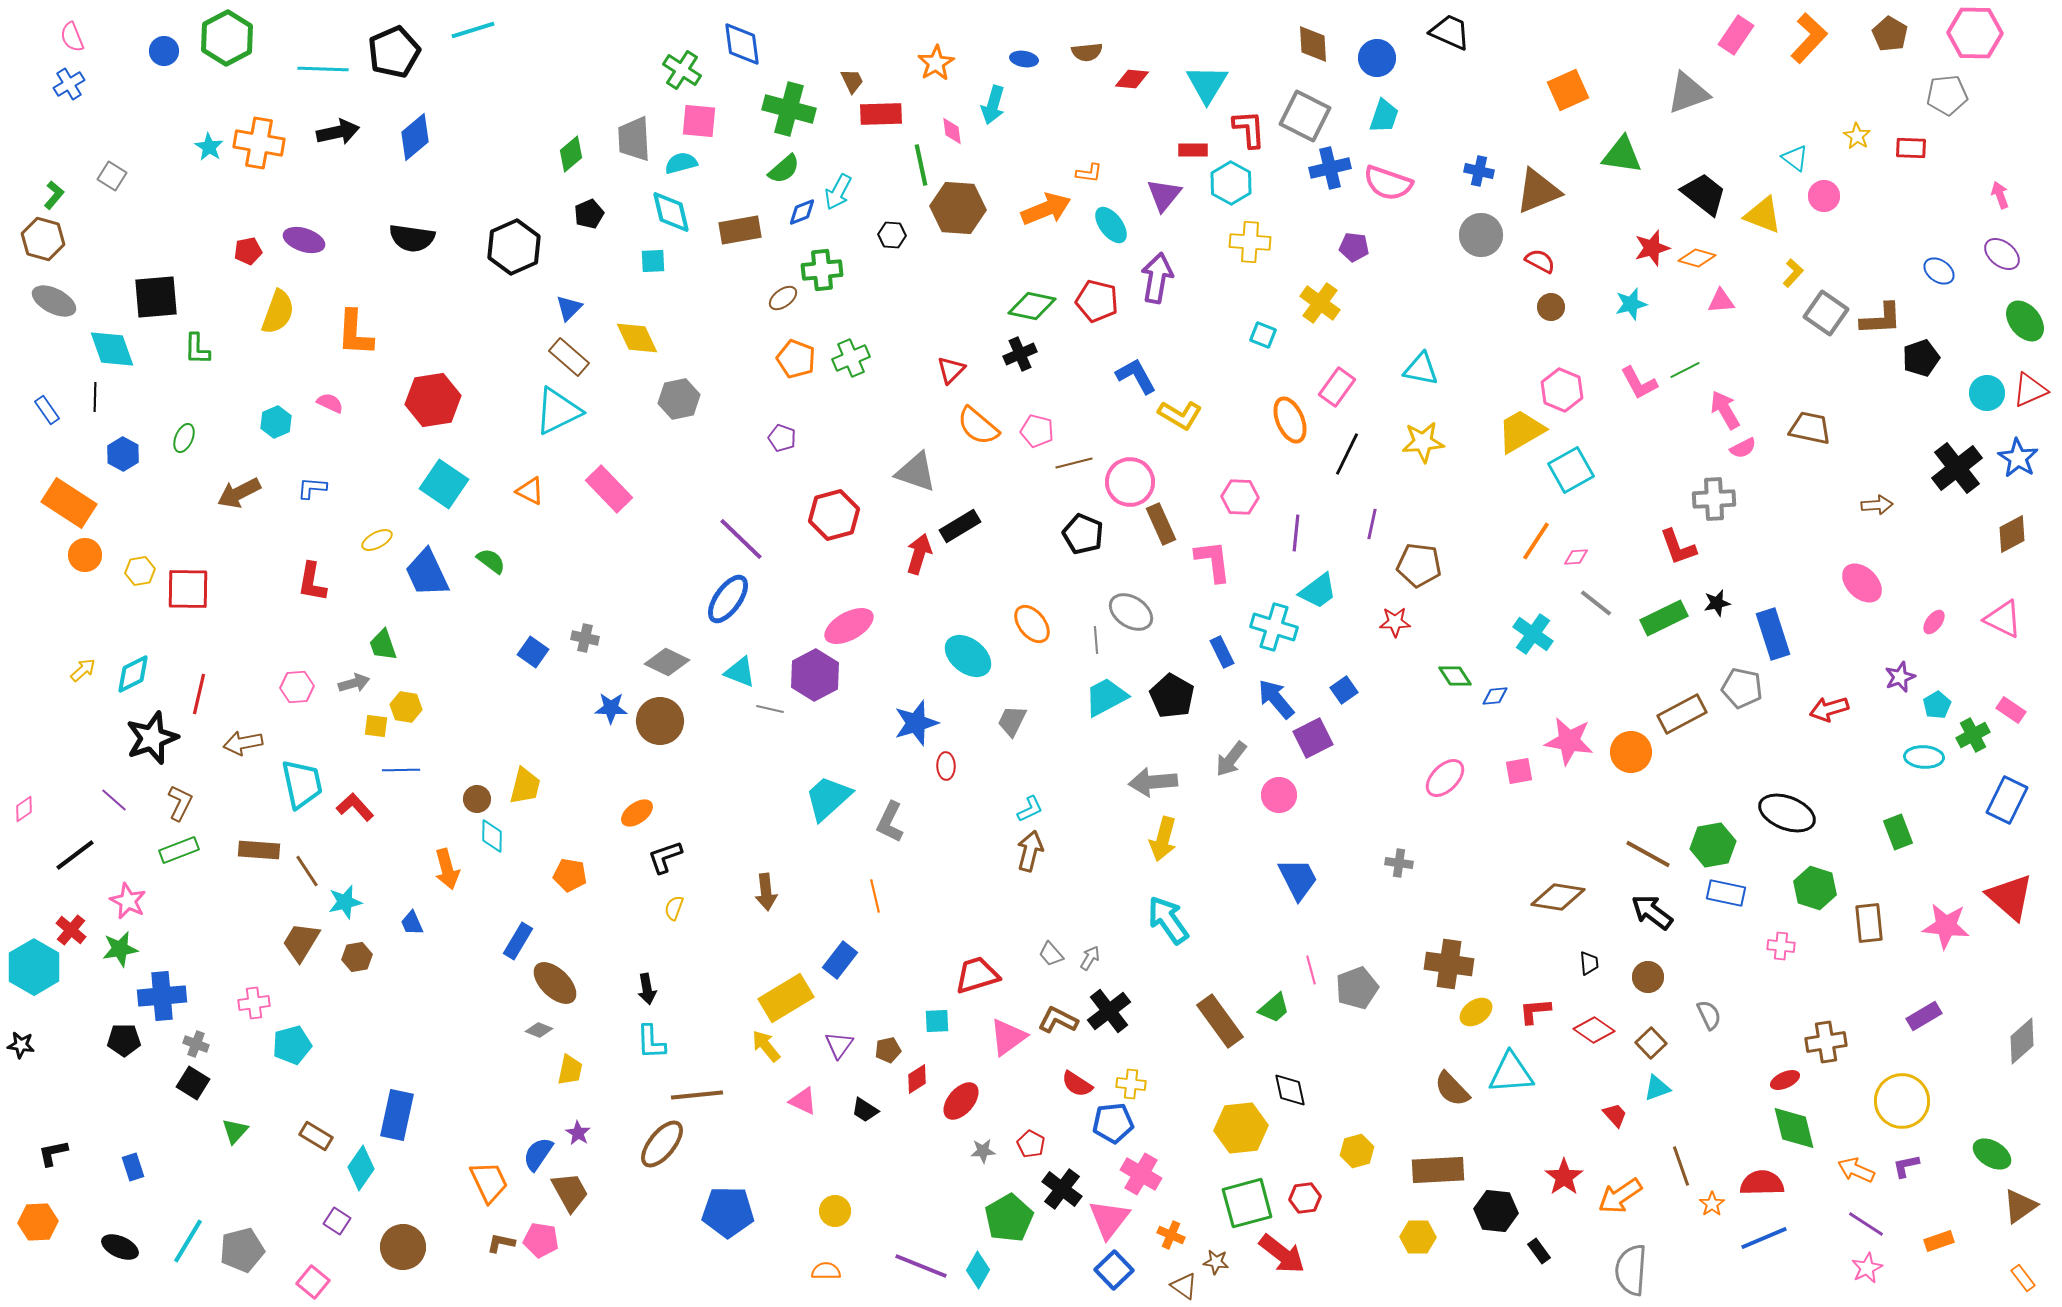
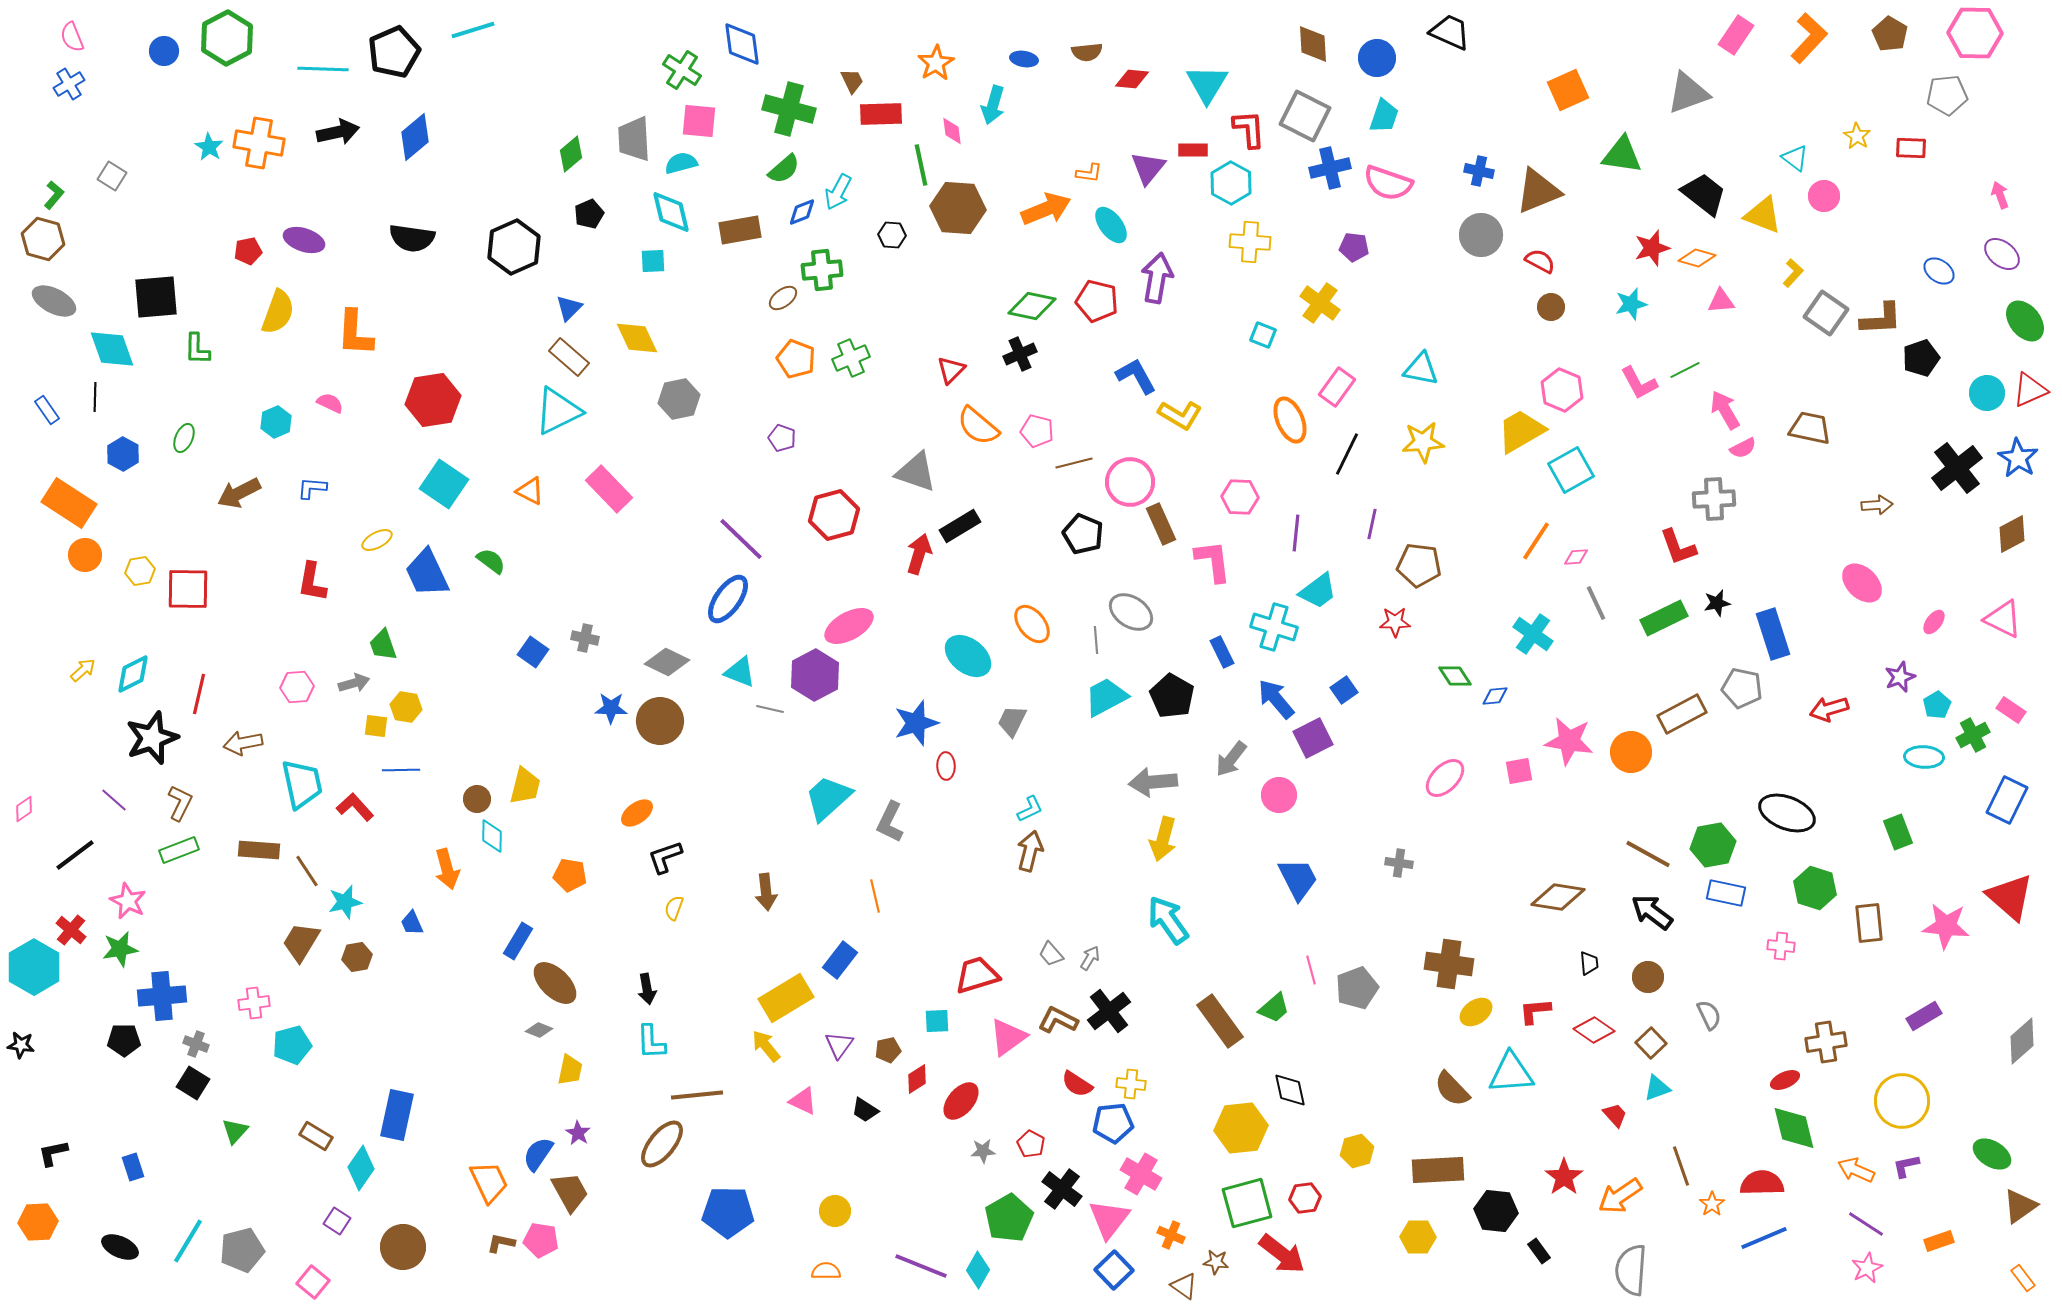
purple triangle at (1164, 195): moved 16 px left, 27 px up
gray line at (1596, 603): rotated 27 degrees clockwise
